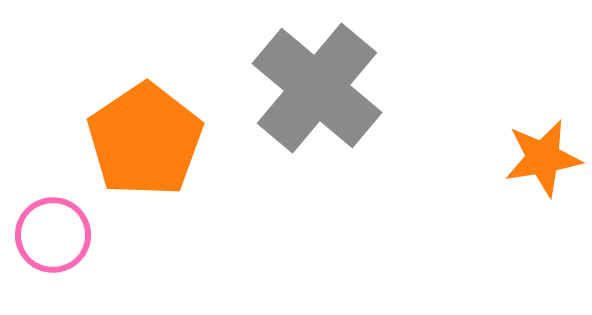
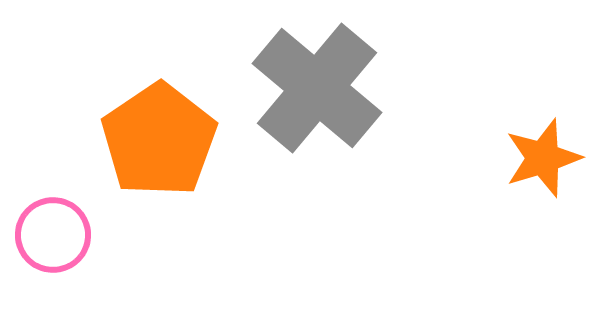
orange pentagon: moved 14 px right
orange star: rotated 8 degrees counterclockwise
